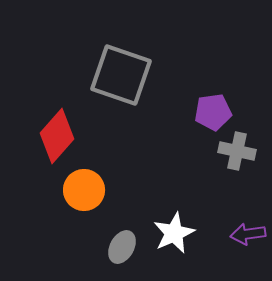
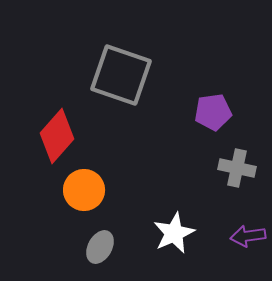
gray cross: moved 17 px down
purple arrow: moved 2 px down
gray ellipse: moved 22 px left
